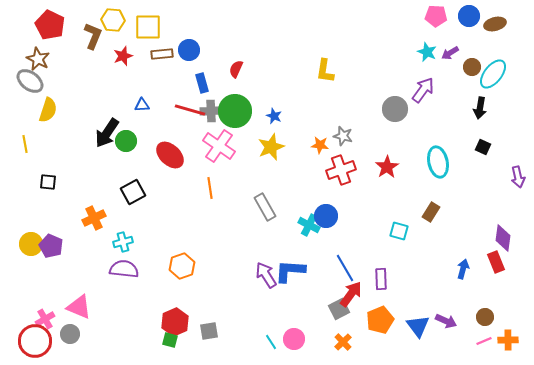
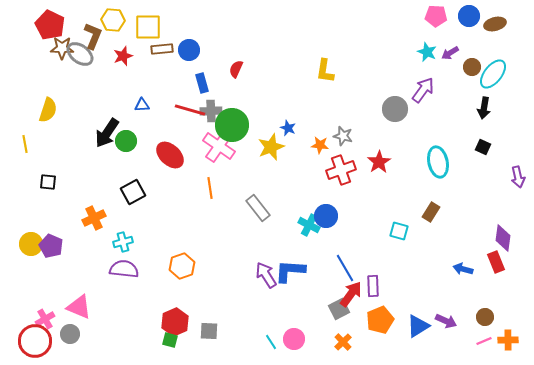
brown rectangle at (162, 54): moved 5 px up
brown star at (38, 59): moved 24 px right, 11 px up; rotated 25 degrees counterclockwise
gray ellipse at (30, 81): moved 50 px right, 27 px up
black arrow at (480, 108): moved 4 px right
green circle at (235, 111): moved 3 px left, 14 px down
blue star at (274, 116): moved 14 px right, 12 px down
red star at (387, 167): moved 8 px left, 5 px up
gray rectangle at (265, 207): moved 7 px left, 1 px down; rotated 8 degrees counterclockwise
blue arrow at (463, 269): rotated 90 degrees counterclockwise
purple rectangle at (381, 279): moved 8 px left, 7 px down
blue triangle at (418, 326): rotated 35 degrees clockwise
gray square at (209, 331): rotated 12 degrees clockwise
